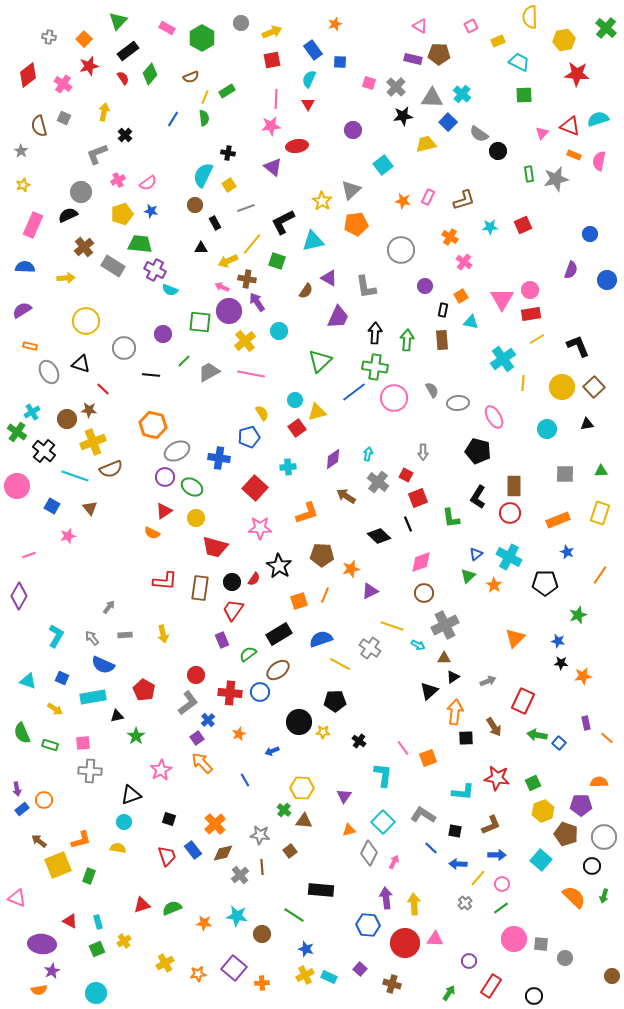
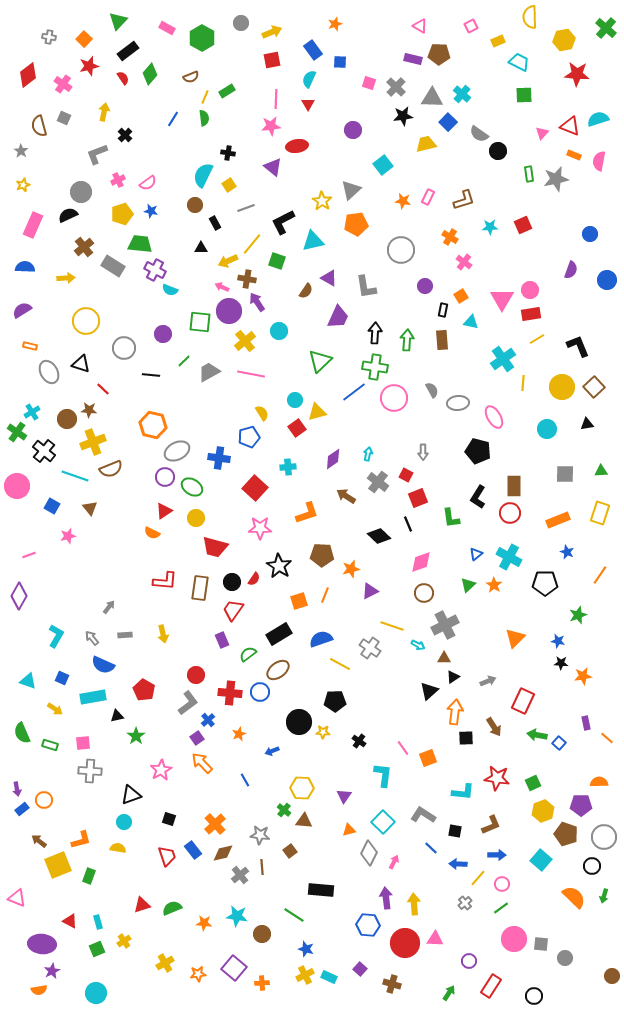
green triangle at (468, 576): moved 9 px down
